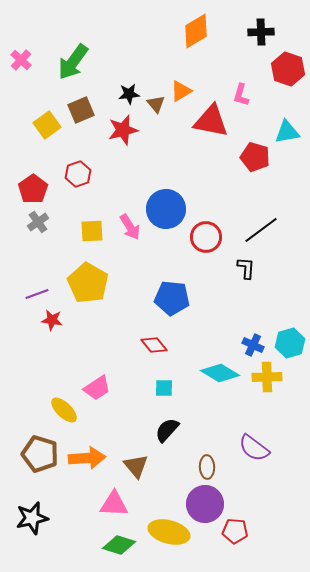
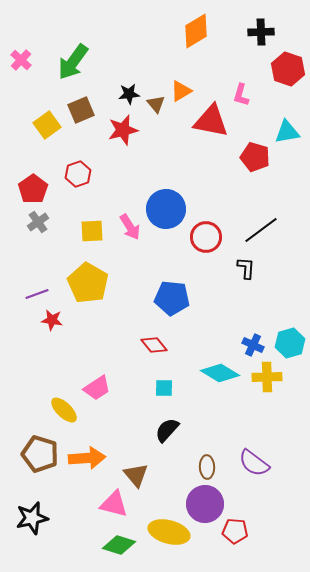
purple semicircle at (254, 448): moved 15 px down
brown triangle at (136, 466): moved 9 px down
pink triangle at (114, 504): rotated 12 degrees clockwise
